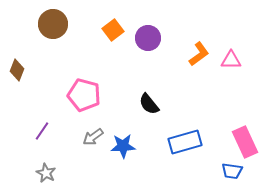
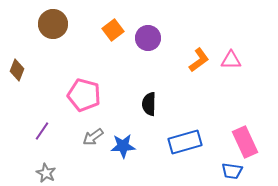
orange L-shape: moved 6 px down
black semicircle: rotated 40 degrees clockwise
